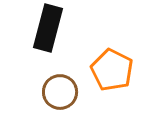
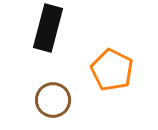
brown circle: moved 7 px left, 8 px down
